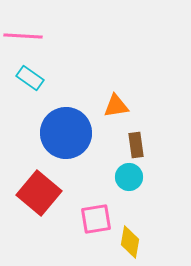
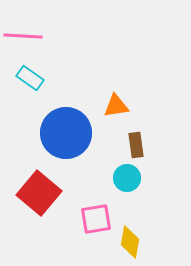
cyan circle: moved 2 px left, 1 px down
